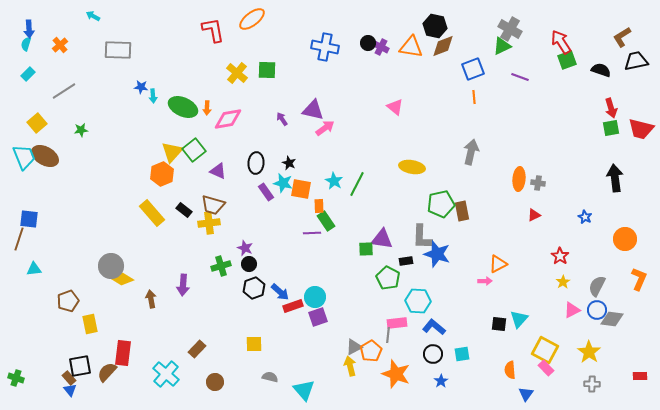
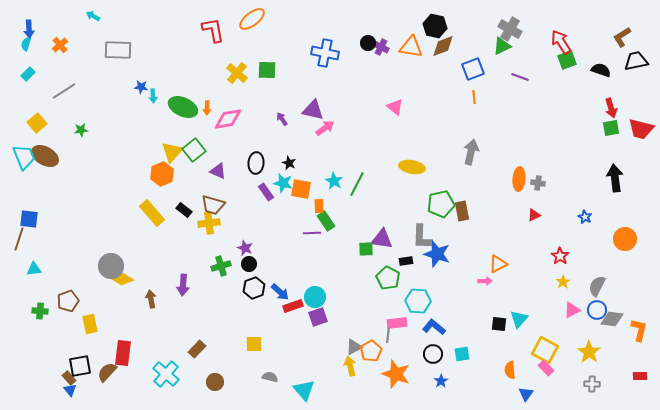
blue cross at (325, 47): moved 6 px down
orange L-shape at (639, 279): moved 51 px down; rotated 10 degrees counterclockwise
green cross at (16, 378): moved 24 px right, 67 px up; rotated 14 degrees counterclockwise
